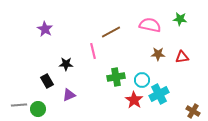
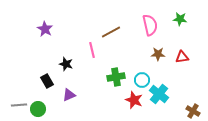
pink semicircle: rotated 65 degrees clockwise
pink line: moved 1 px left, 1 px up
black star: rotated 16 degrees clockwise
cyan cross: rotated 24 degrees counterclockwise
red star: rotated 12 degrees counterclockwise
